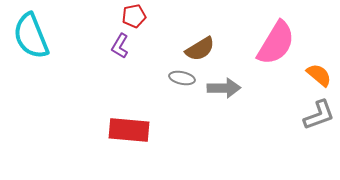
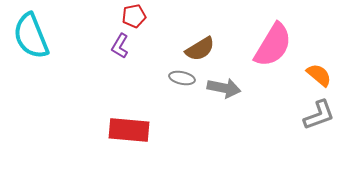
pink semicircle: moved 3 px left, 2 px down
gray arrow: rotated 12 degrees clockwise
